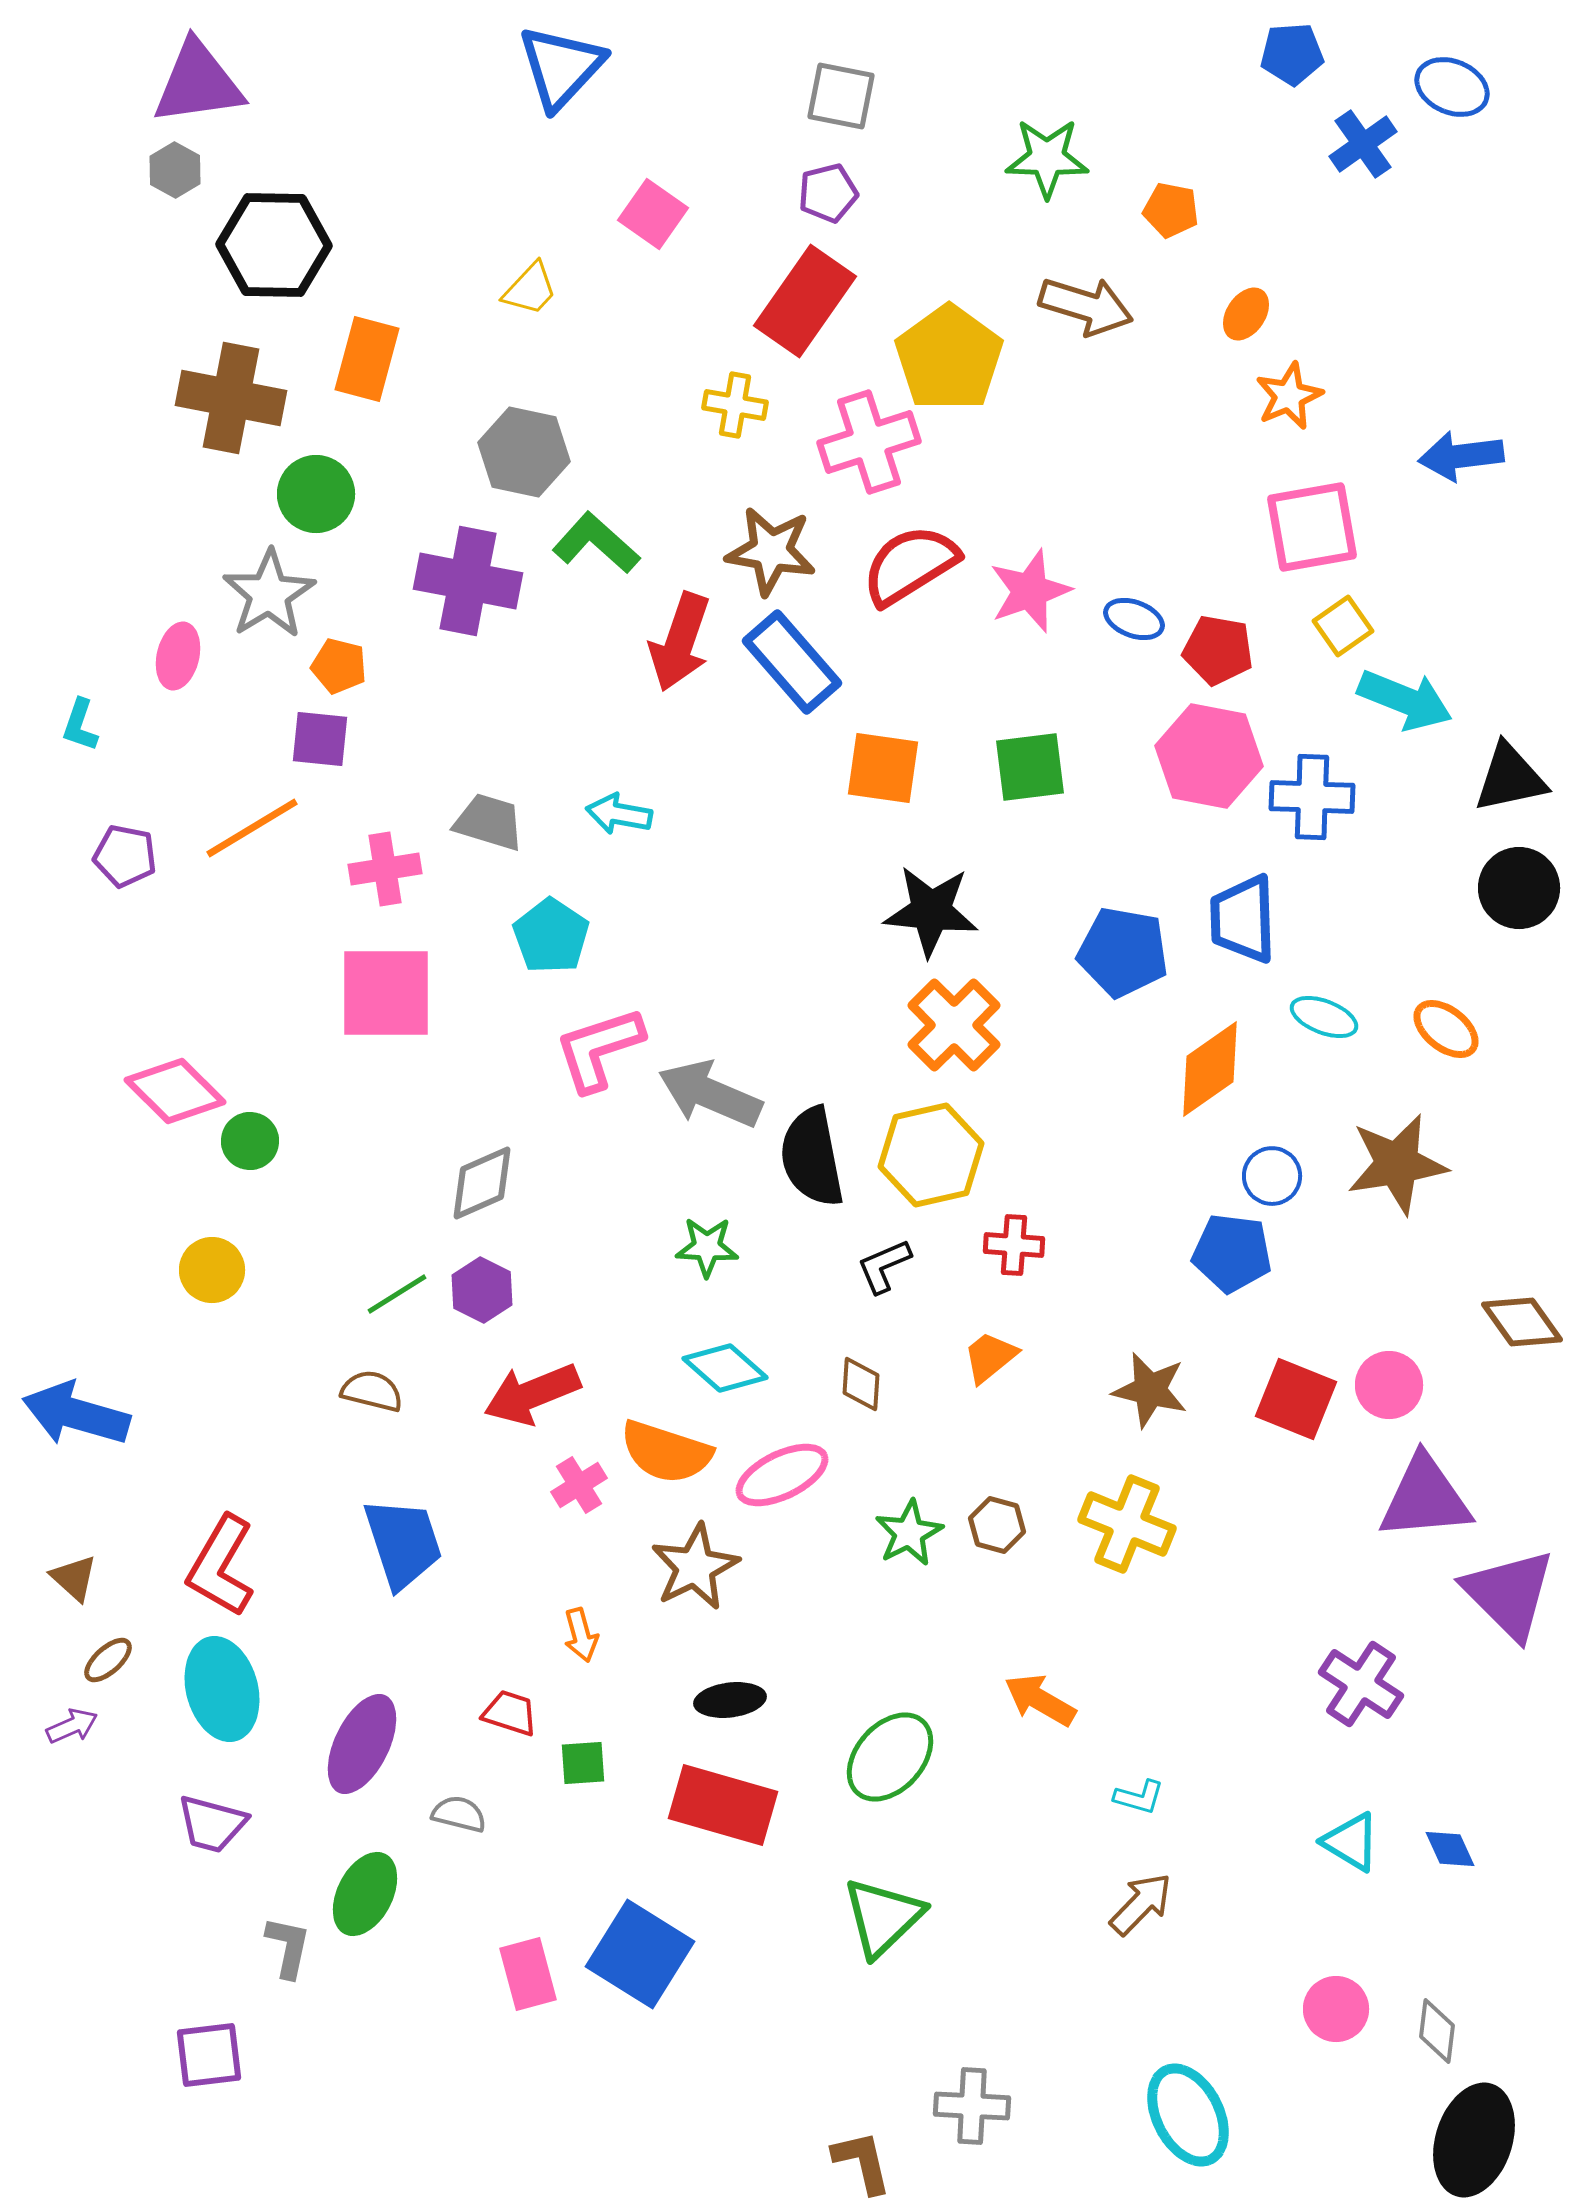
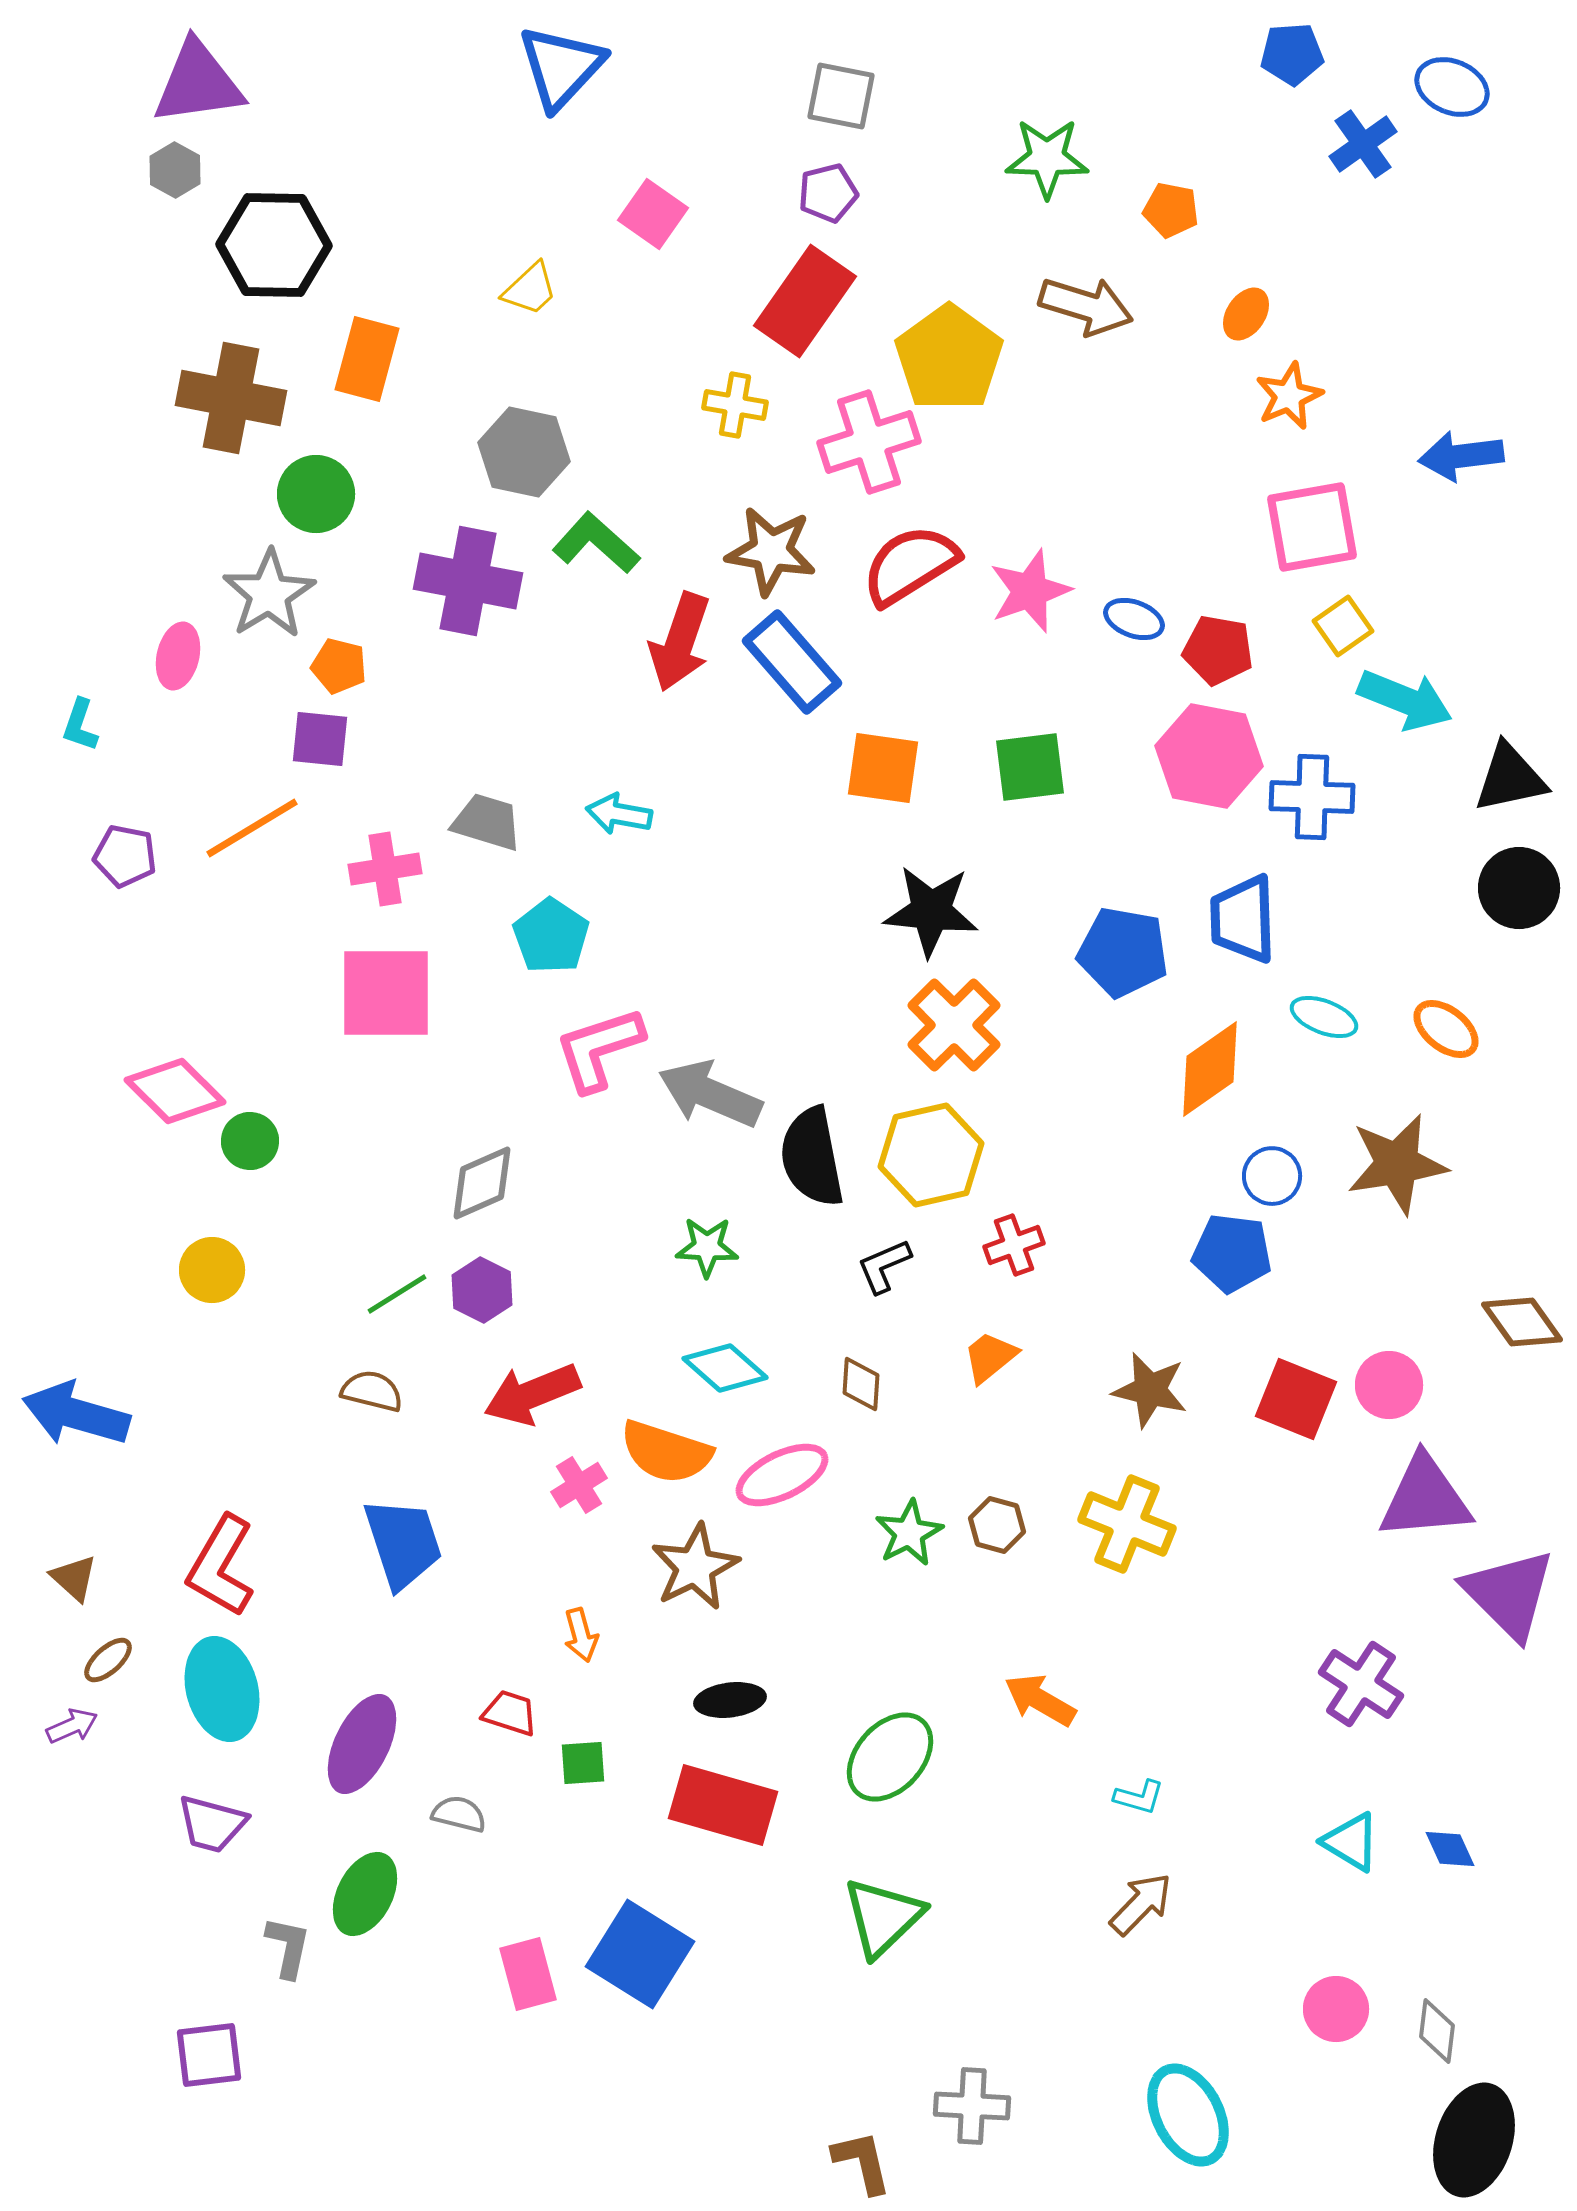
yellow trapezoid at (530, 289): rotated 4 degrees clockwise
gray trapezoid at (489, 822): moved 2 px left
red cross at (1014, 1245): rotated 24 degrees counterclockwise
